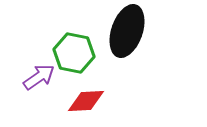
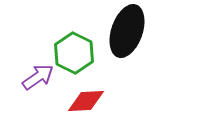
green hexagon: rotated 15 degrees clockwise
purple arrow: moved 1 px left
